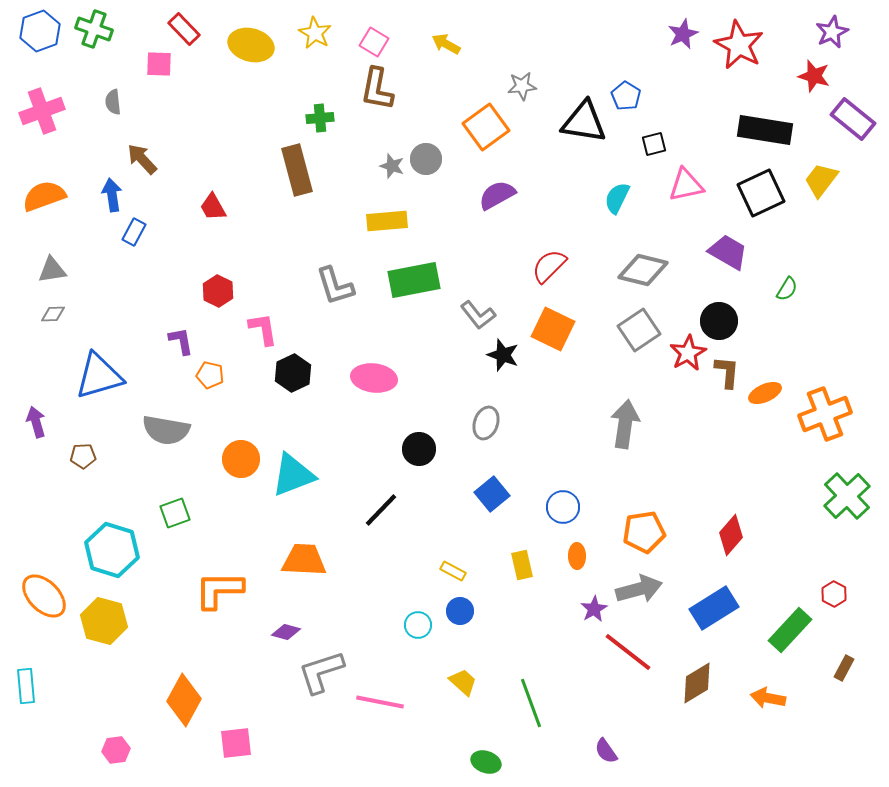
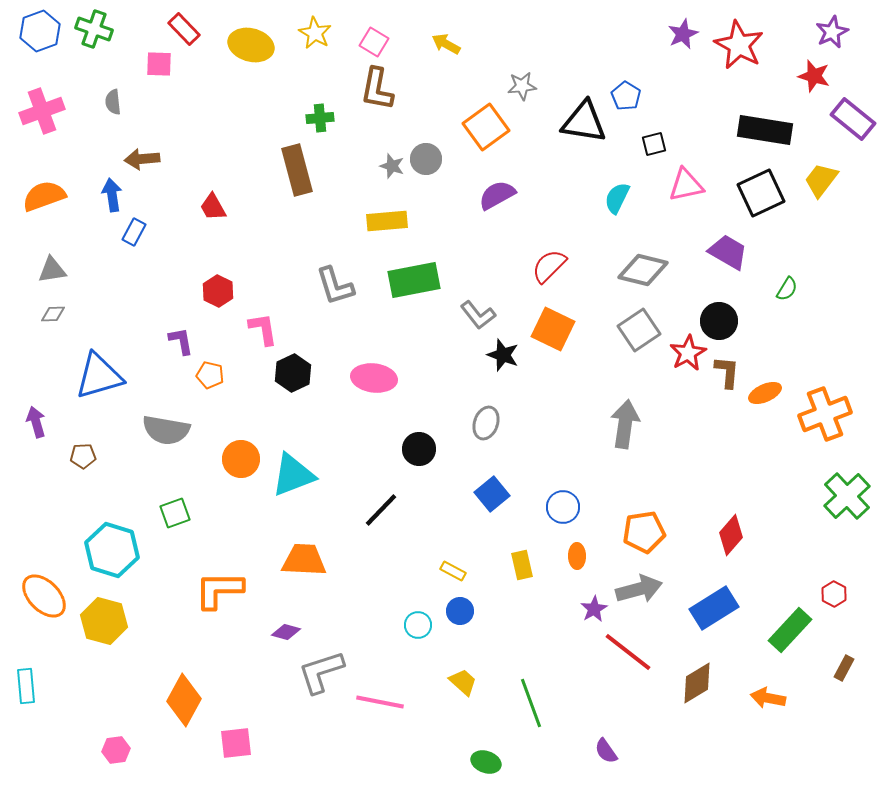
brown arrow at (142, 159): rotated 52 degrees counterclockwise
